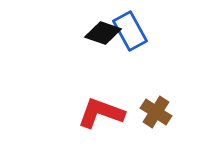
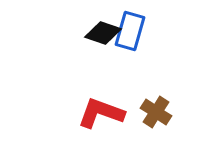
blue rectangle: rotated 45 degrees clockwise
